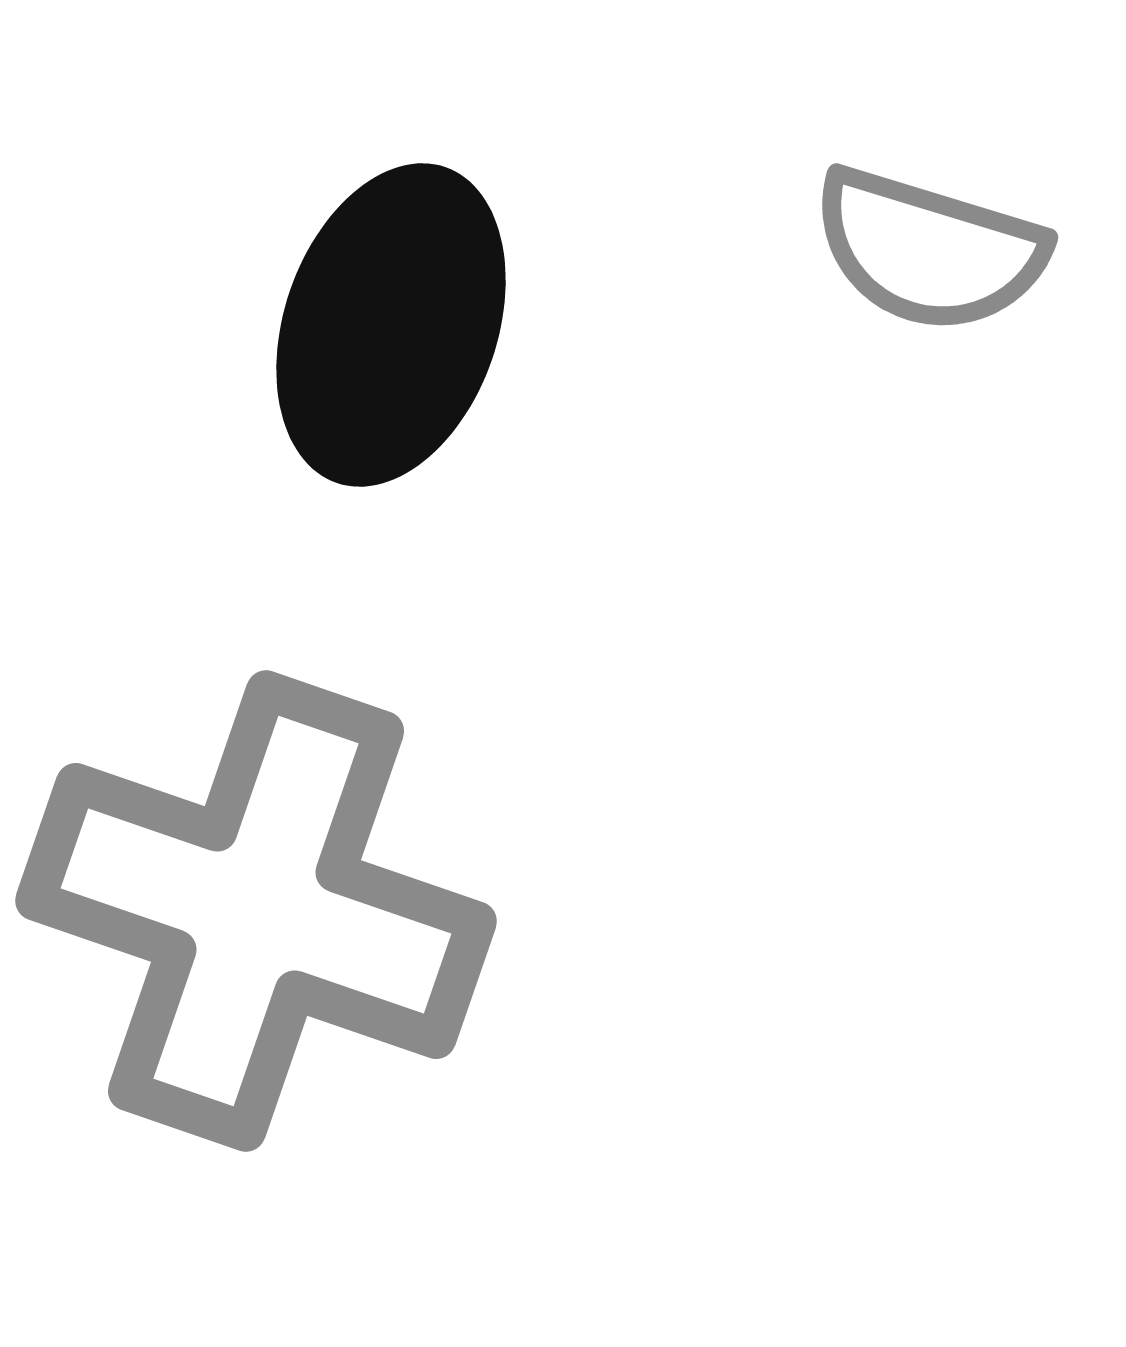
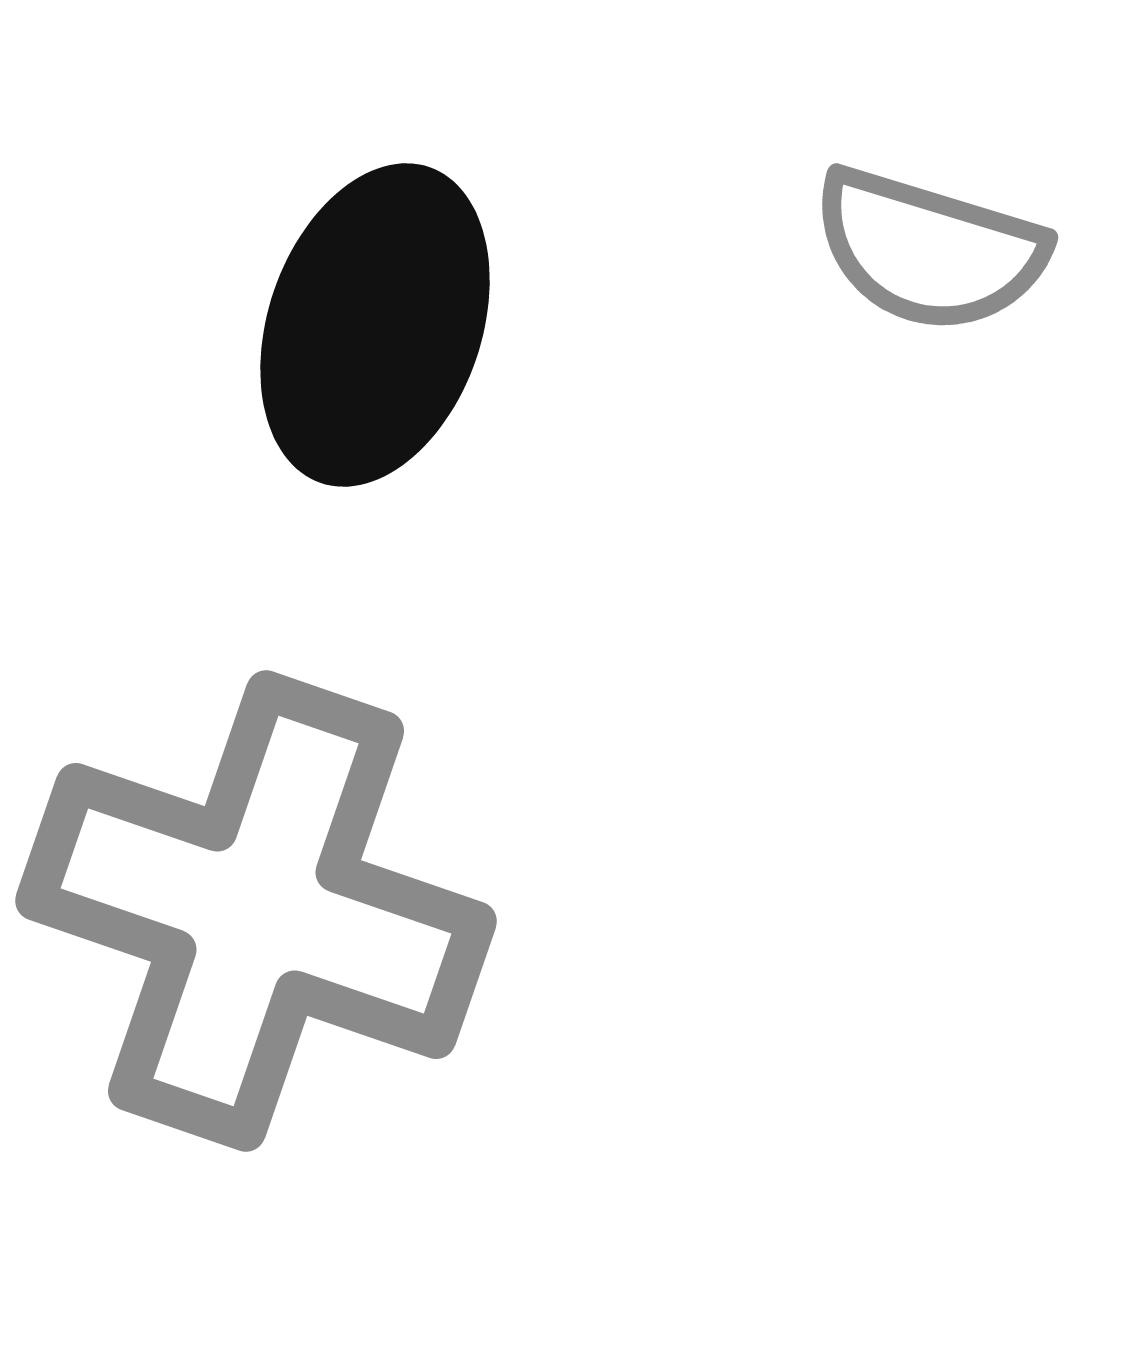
black ellipse: moved 16 px left
